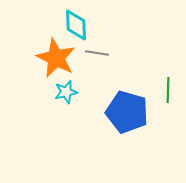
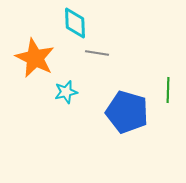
cyan diamond: moved 1 px left, 2 px up
orange star: moved 21 px left
